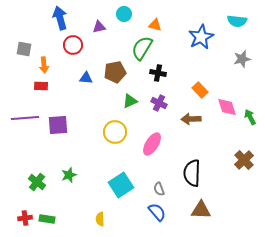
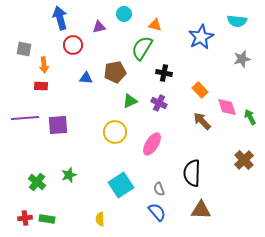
black cross: moved 6 px right
brown arrow: moved 11 px right, 2 px down; rotated 48 degrees clockwise
